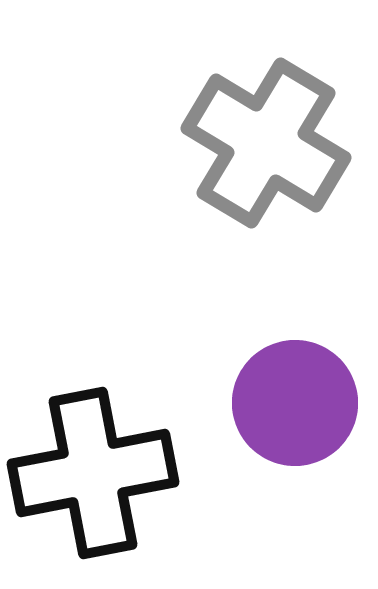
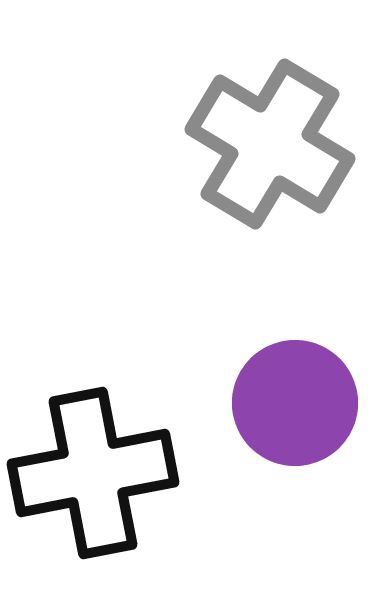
gray cross: moved 4 px right, 1 px down
